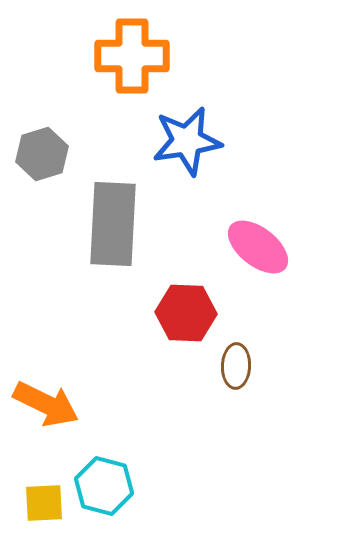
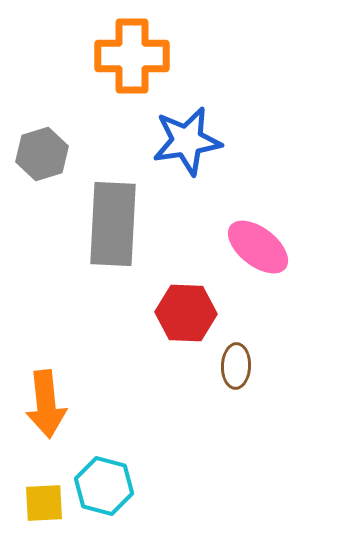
orange arrow: rotated 58 degrees clockwise
